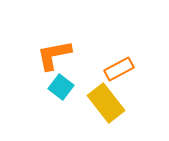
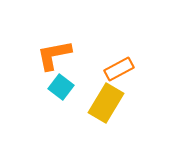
yellow rectangle: rotated 69 degrees clockwise
